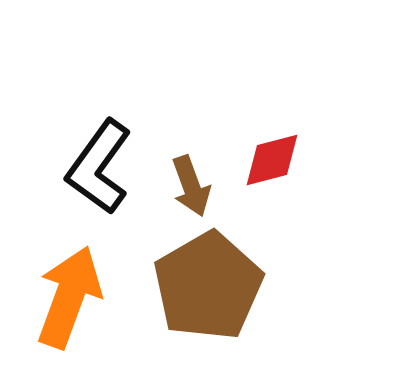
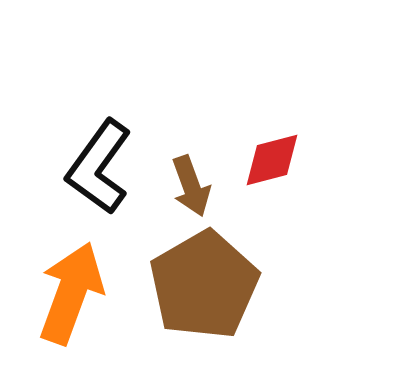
brown pentagon: moved 4 px left, 1 px up
orange arrow: moved 2 px right, 4 px up
